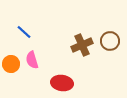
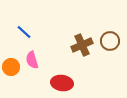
orange circle: moved 3 px down
